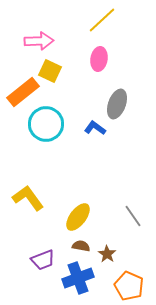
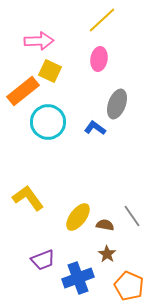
orange rectangle: moved 1 px up
cyan circle: moved 2 px right, 2 px up
gray line: moved 1 px left
brown semicircle: moved 24 px right, 21 px up
